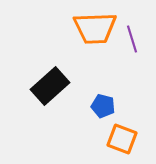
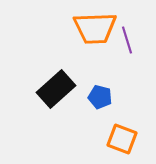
purple line: moved 5 px left, 1 px down
black rectangle: moved 6 px right, 3 px down
blue pentagon: moved 3 px left, 9 px up
